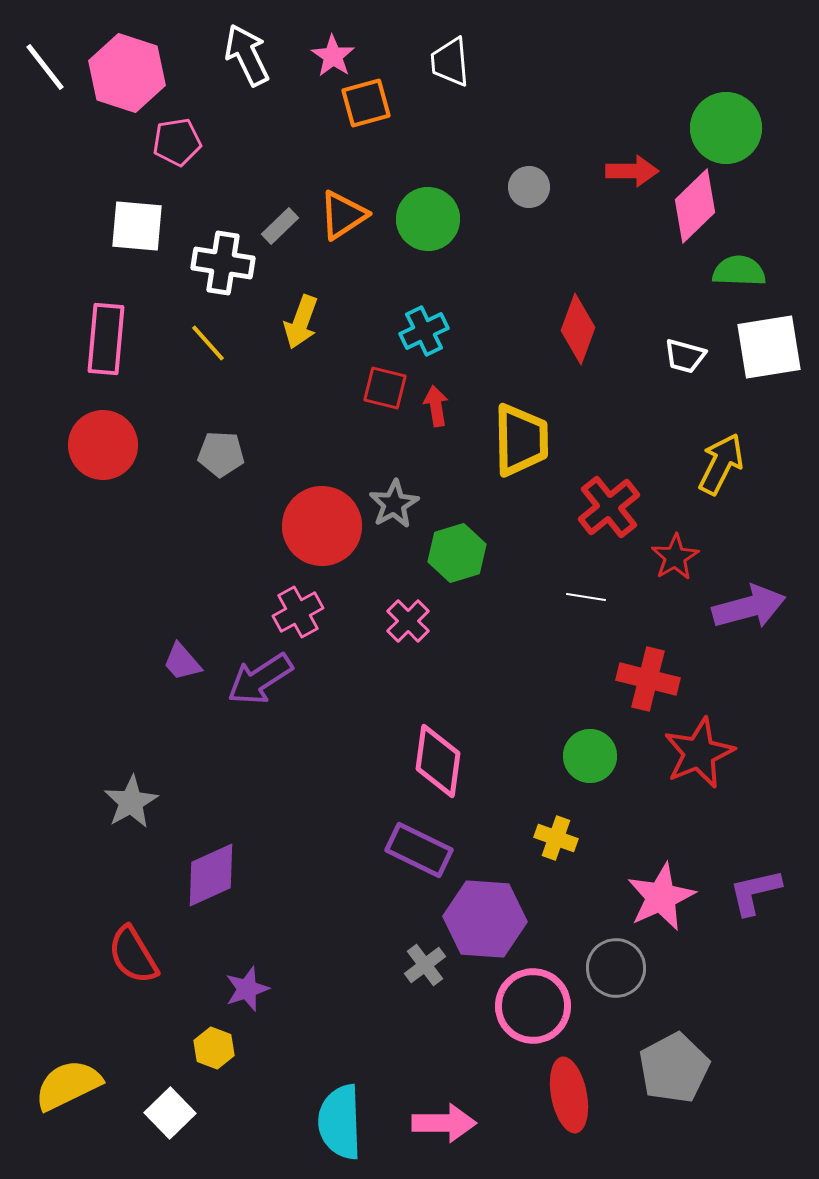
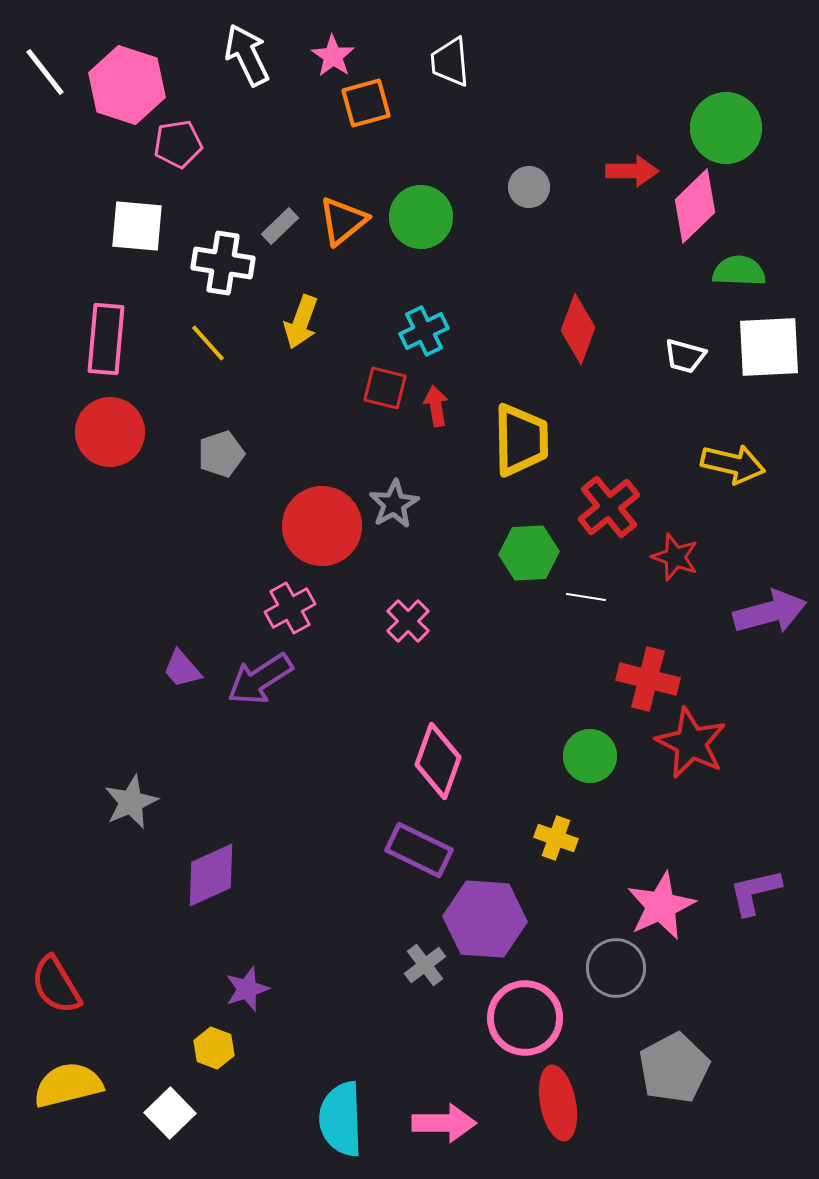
white line at (45, 67): moved 5 px down
pink hexagon at (127, 73): moved 12 px down
pink pentagon at (177, 142): moved 1 px right, 2 px down
orange triangle at (343, 215): moved 6 px down; rotated 6 degrees counterclockwise
green circle at (428, 219): moved 7 px left, 2 px up
white square at (769, 347): rotated 6 degrees clockwise
red circle at (103, 445): moved 7 px right, 13 px up
gray pentagon at (221, 454): rotated 21 degrees counterclockwise
yellow arrow at (721, 464): moved 12 px right; rotated 76 degrees clockwise
green hexagon at (457, 553): moved 72 px right; rotated 14 degrees clockwise
red star at (675, 557): rotated 21 degrees counterclockwise
purple arrow at (749, 607): moved 21 px right, 5 px down
pink cross at (298, 612): moved 8 px left, 4 px up
purple trapezoid at (182, 662): moved 7 px down
red star at (699, 753): moved 8 px left, 10 px up; rotated 22 degrees counterclockwise
pink diamond at (438, 761): rotated 12 degrees clockwise
gray star at (131, 802): rotated 6 degrees clockwise
pink star at (661, 897): moved 9 px down
red semicircle at (133, 955): moved 77 px left, 30 px down
pink circle at (533, 1006): moved 8 px left, 12 px down
yellow semicircle at (68, 1085): rotated 12 degrees clockwise
red ellipse at (569, 1095): moved 11 px left, 8 px down
cyan semicircle at (340, 1122): moved 1 px right, 3 px up
